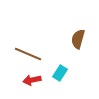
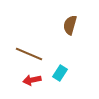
brown semicircle: moved 8 px left, 14 px up
brown line: moved 1 px right
